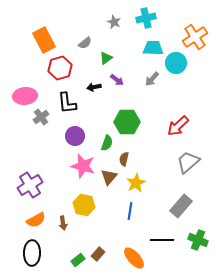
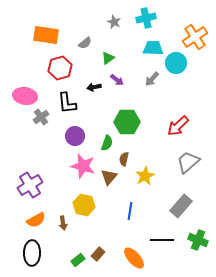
orange rectangle: moved 2 px right, 5 px up; rotated 55 degrees counterclockwise
green triangle: moved 2 px right
pink ellipse: rotated 15 degrees clockwise
yellow star: moved 9 px right, 7 px up
